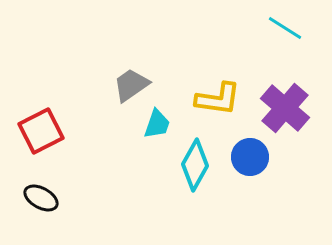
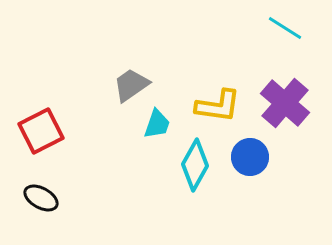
yellow L-shape: moved 7 px down
purple cross: moved 5 px up
